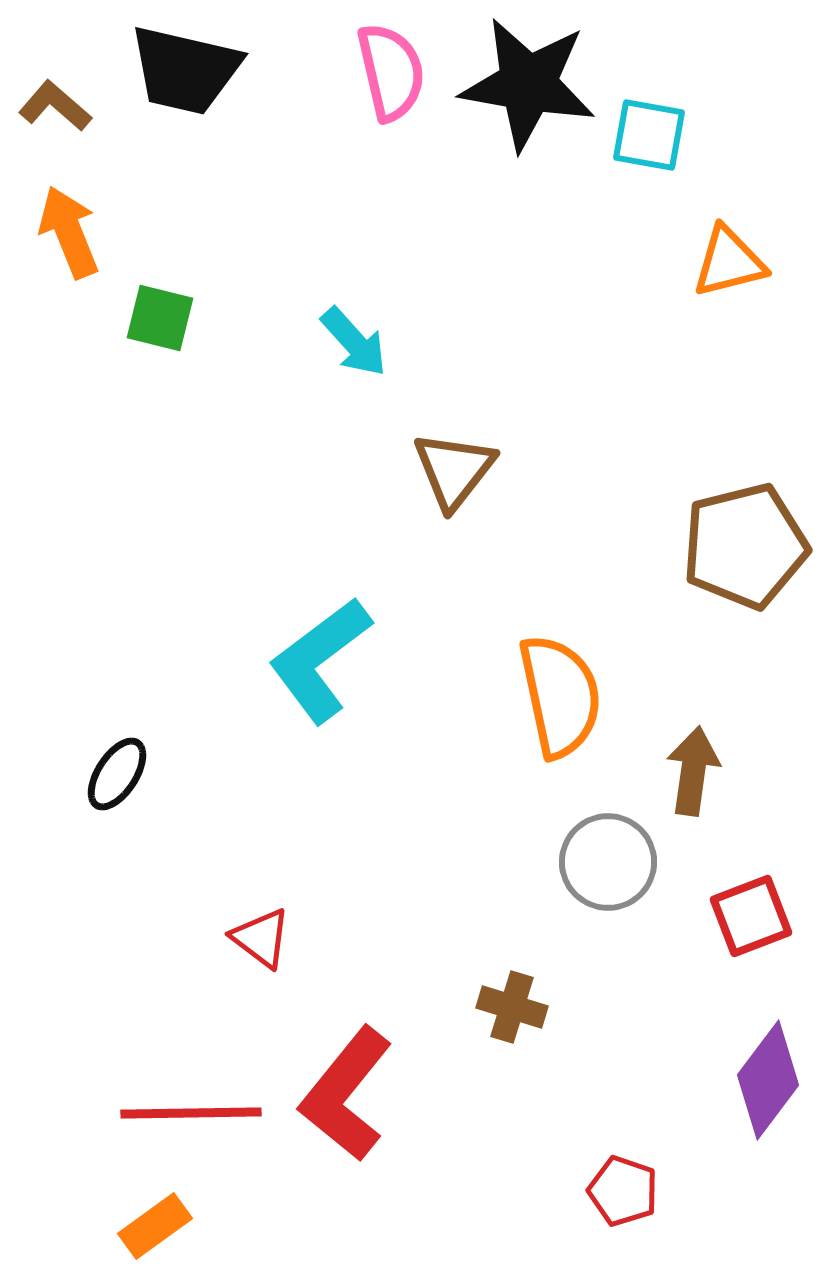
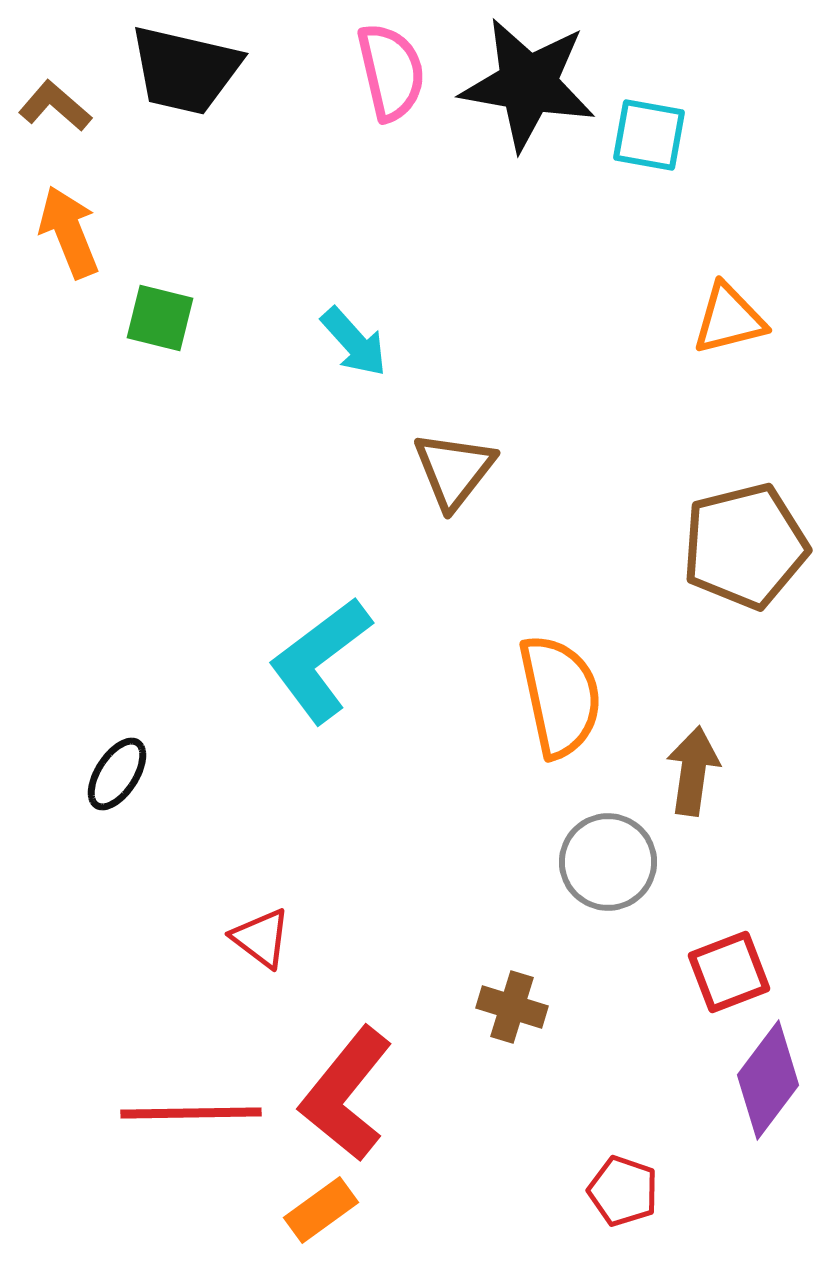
orange triangle: moved 57 px down
red square: moved 22 px left, 56 px down
orange rectangle: moved 166 px right, 16 px up
